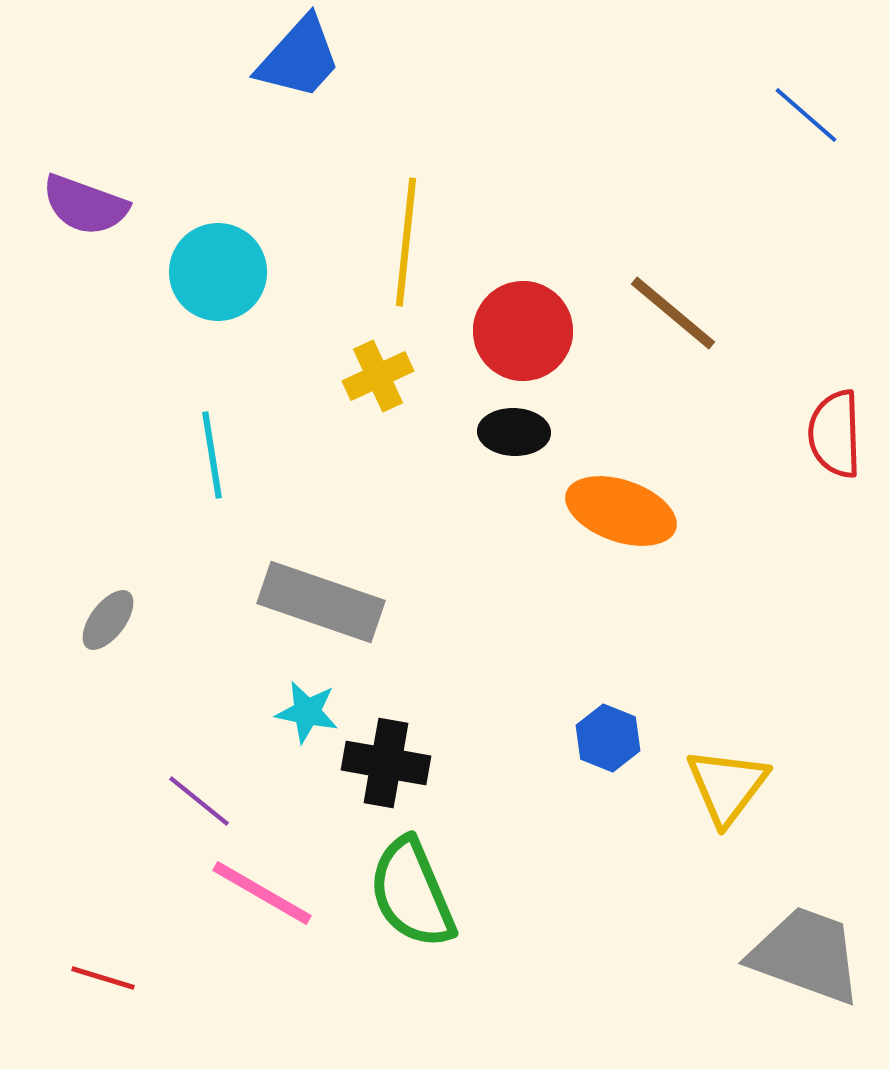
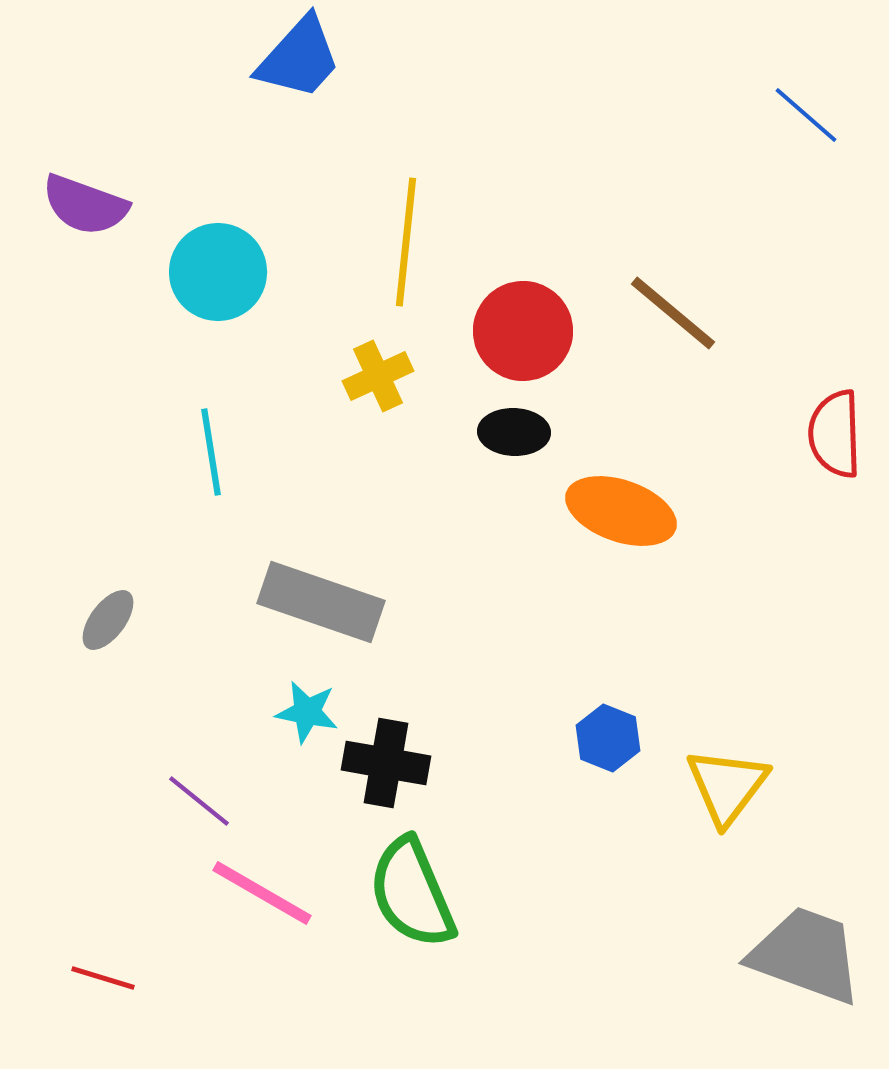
cyan line: moved 1 px left, 3 px up
